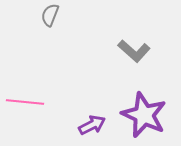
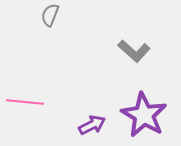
purple star: rotated 6 degrees clockwise
